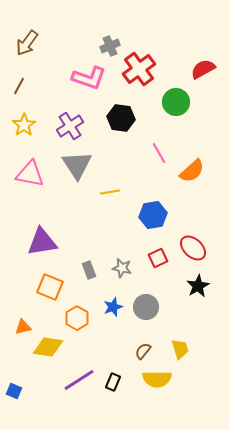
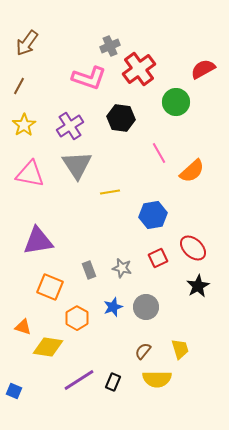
purple triangle: moved 4 px left, 1 px up
orange triangle: rotated 30 degrees clockwise
